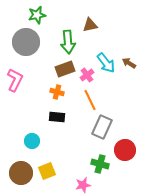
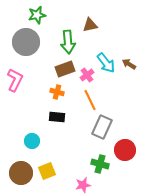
brown arrow: moved 1 px down
